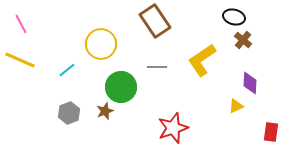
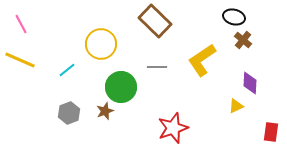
brown rectangle: rotated 12 degrees counterclockwise
